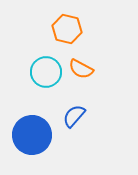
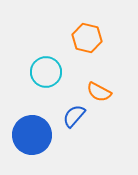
orange hexagon: moved 20 px right, 9 px down
orange semicircle: moved 18 px right, 23 px down
